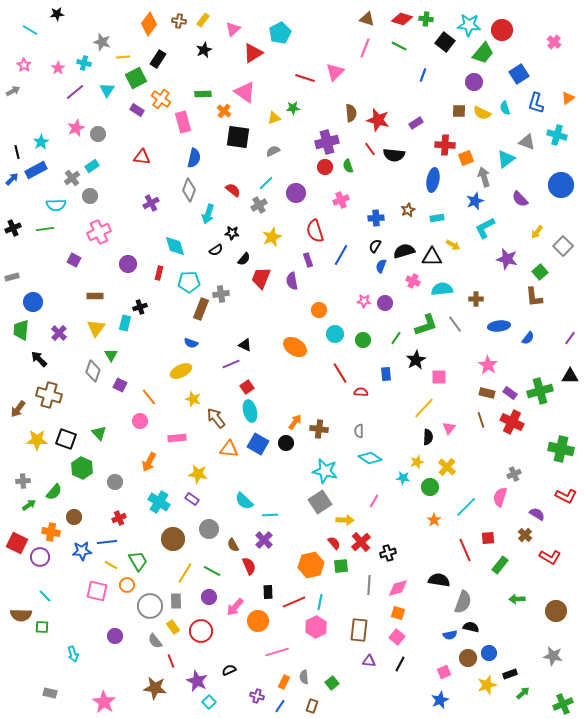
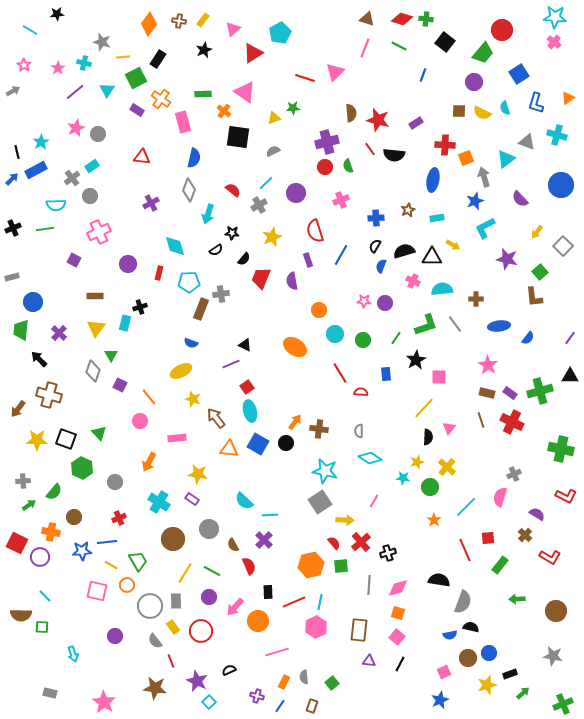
cyan star at (469, 25): moved 86 px right, 8 px up
